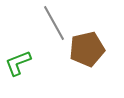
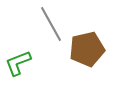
gray line: moved 3 px left, 1 px down
